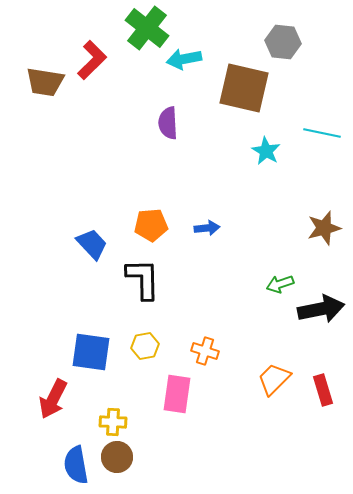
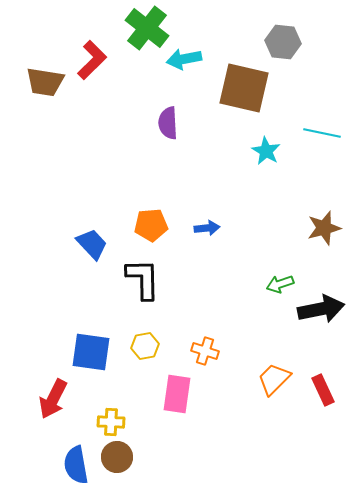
red rectangle: rotated 8 degrees counterclockwise
yellow cross: moved 2 px left
